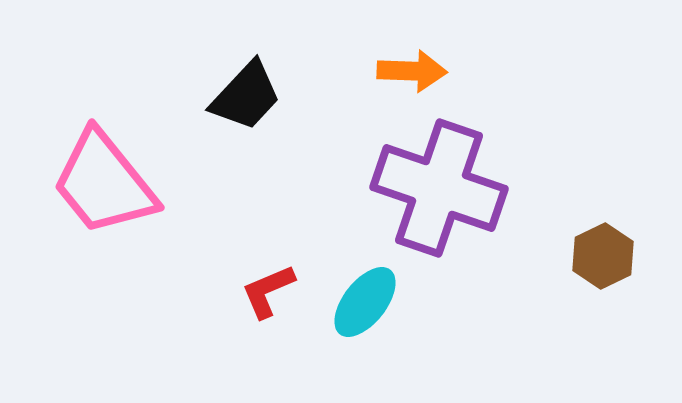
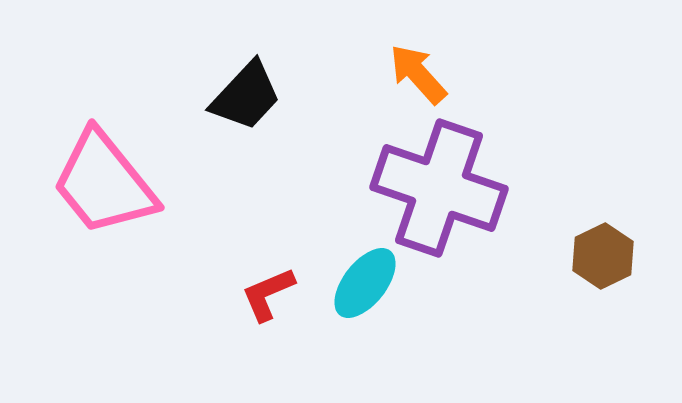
orange arrow: moved 6 px right, 3 px down; rotated 134 degrees counterclockwise
red L-shape: moved 3 px down
cyan ellipse: moved 19 px up
